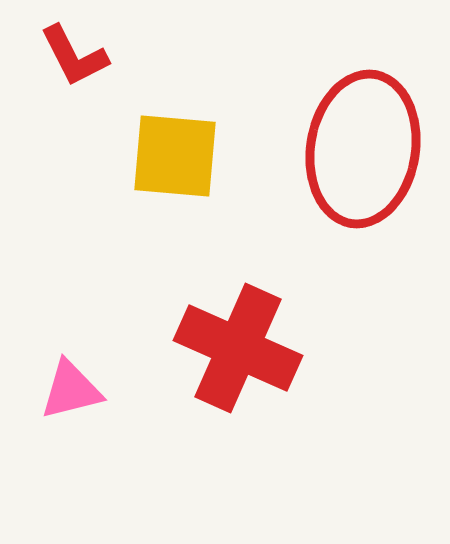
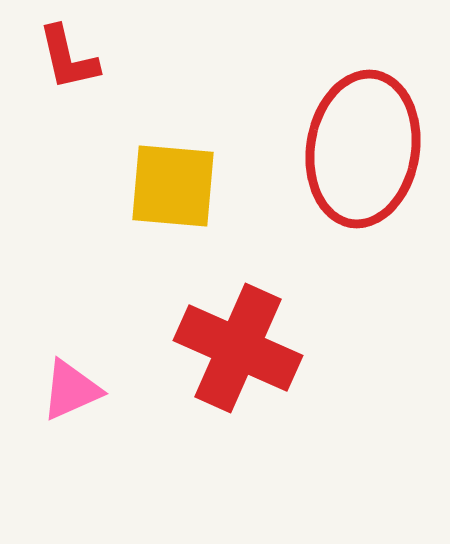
red L-shape: moved 6 px left, 2 px down; rotated 14 degrees clockwise
yellow square: moved 2 px left, 30 px down
pink triangle: rotated 10 degrees counterclockwise
